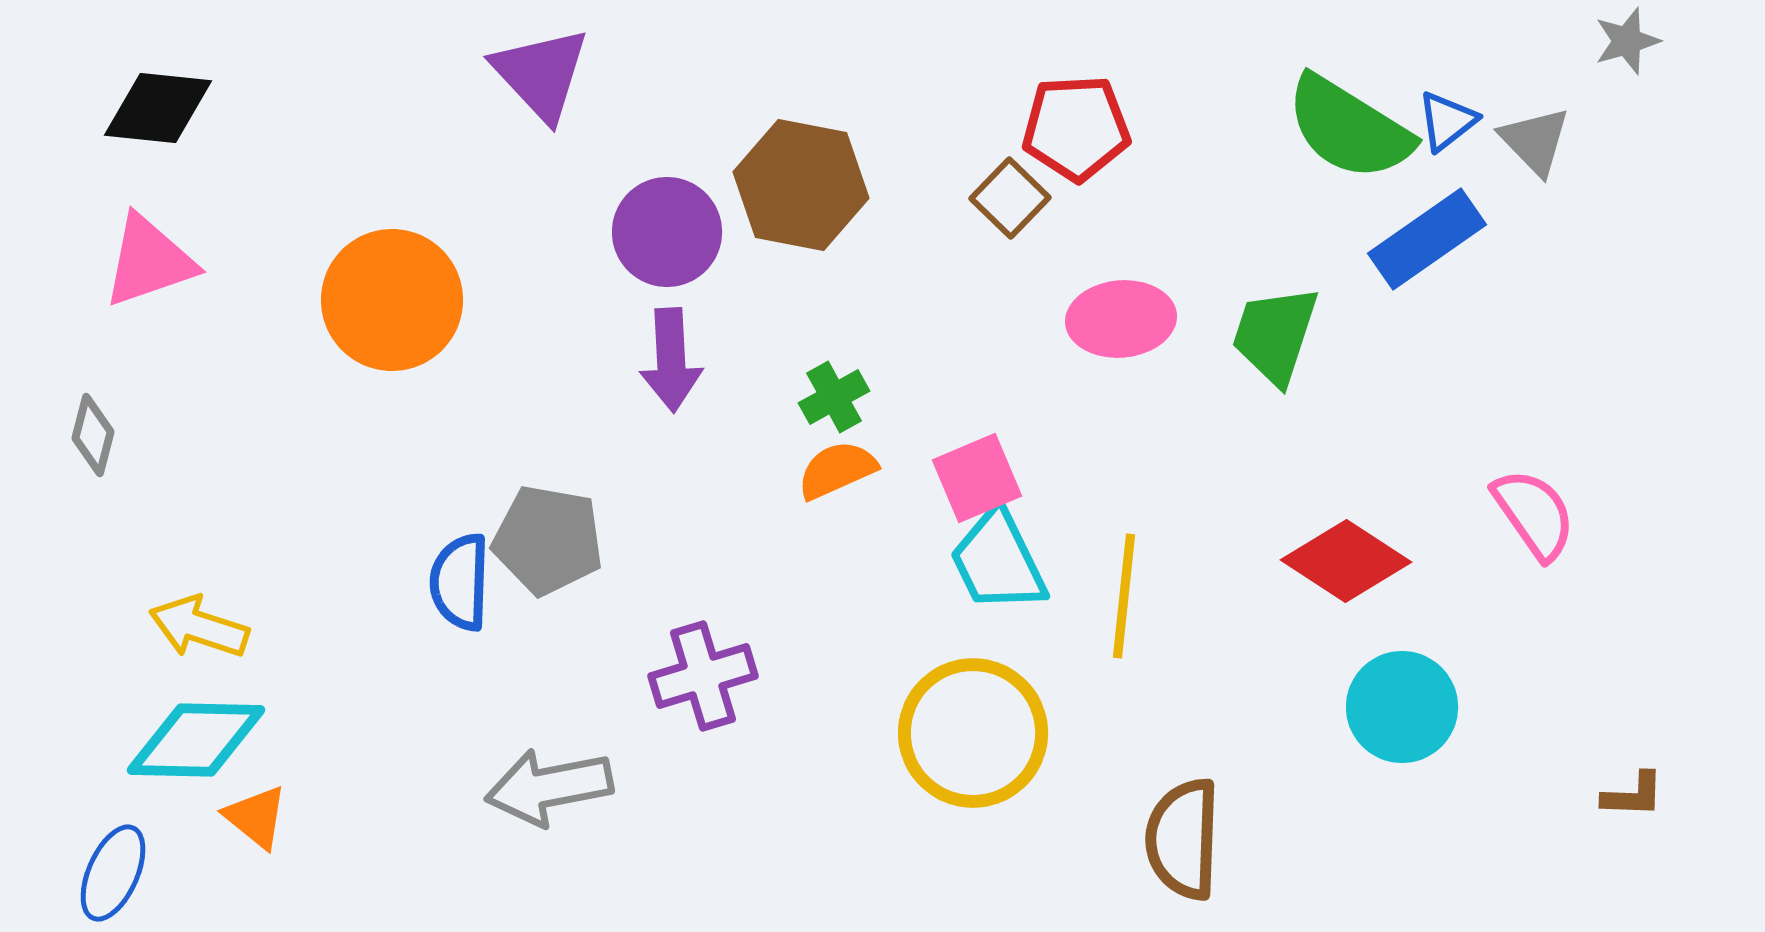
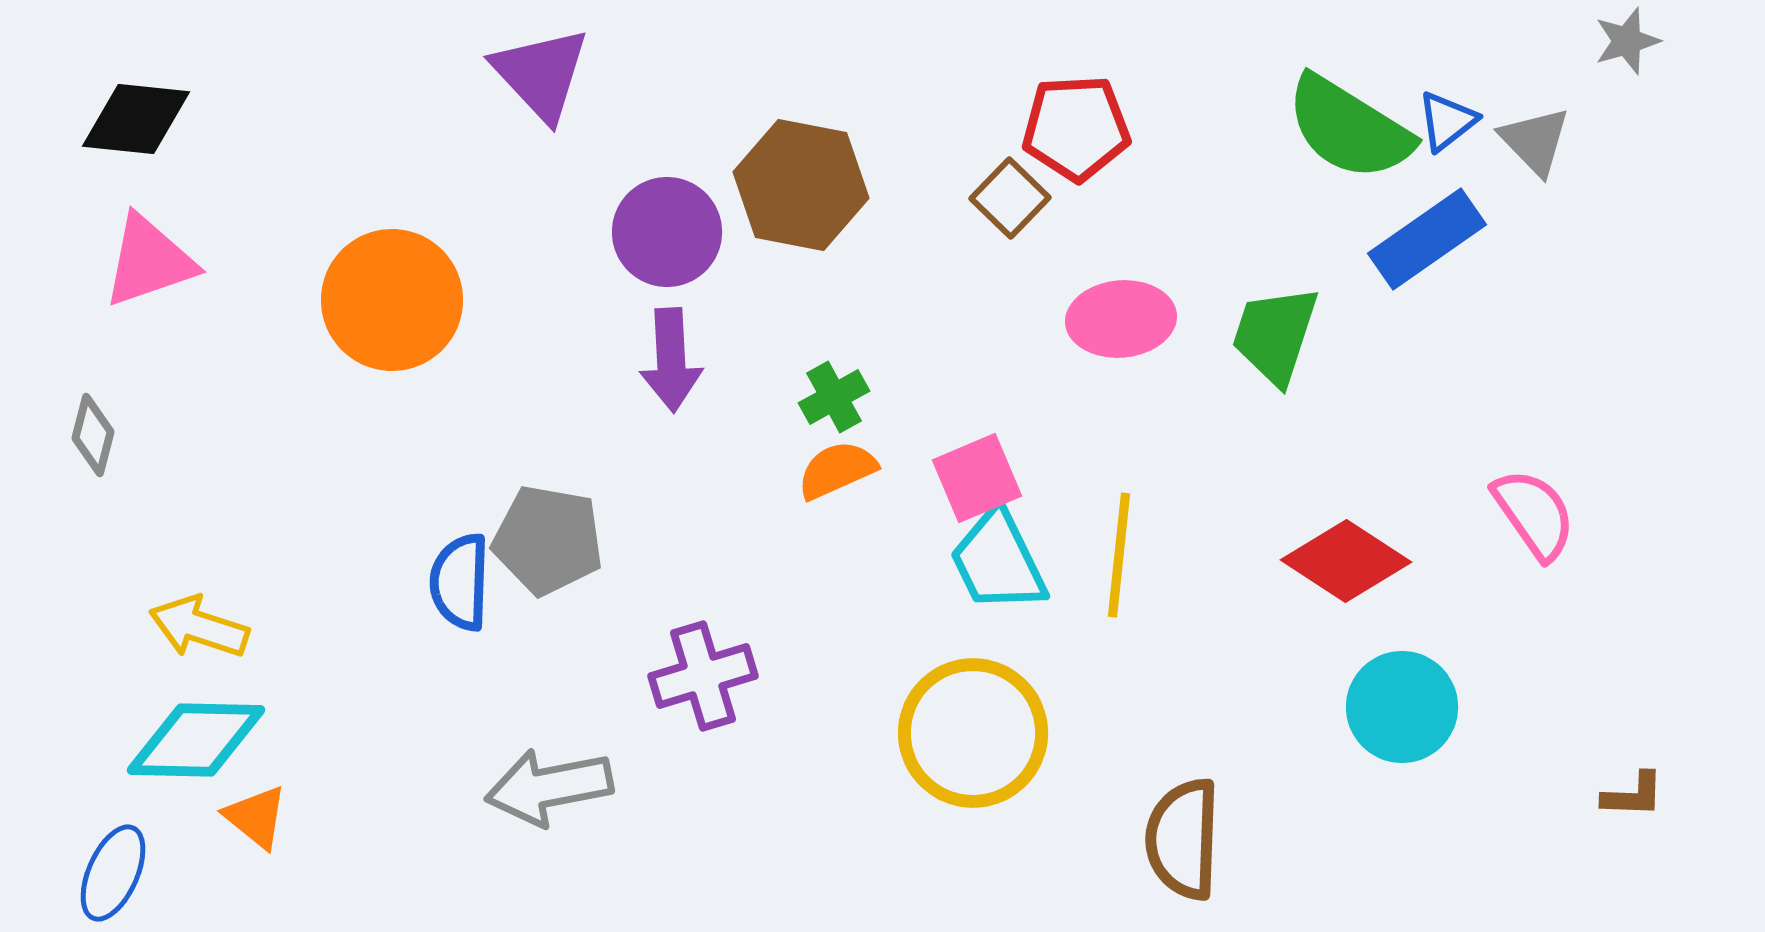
black diamond: moved 22 px left, 11 px down
yellow line: moved 5 px left, 41 px up
